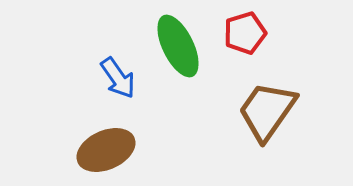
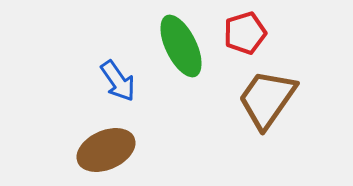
green ellipse: moved 3 px right
blue arrow: moved 3 px down
brown trapezoid: moved 12 px up
